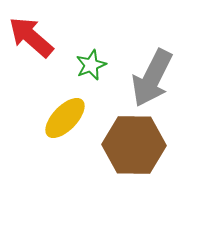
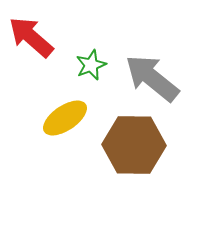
gray arrow: rotated 102 degrees clockwise
yellow ellipse: rotated 12 degrees clockwise
